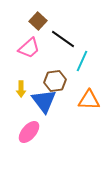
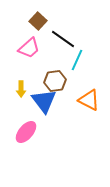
cyan line: moved 5 px left, 1 px up
orange triangle: rotated 25 degrees clockwise
pink ellipse: moved 3 px left
